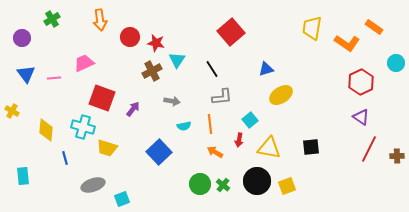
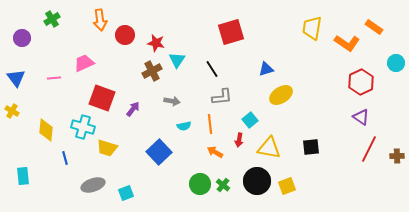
red square at (231, 32): rotated 24 degrees clockwise
red circle at (130, 37): moved 5 px left, 2 px up
blue triangle at (26, 74): moved 10 px left, 4 px down
cyan square at (122, 199): moved 4 px right, 6 px up
